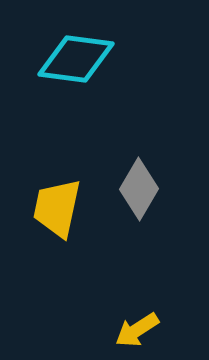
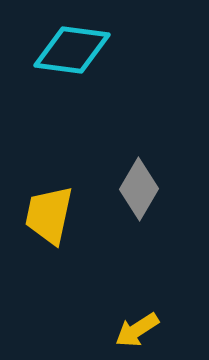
cyan diamond: moved 4 px left, 9 px up
yellow trapezoid: moved 8 px left, 7 px down
